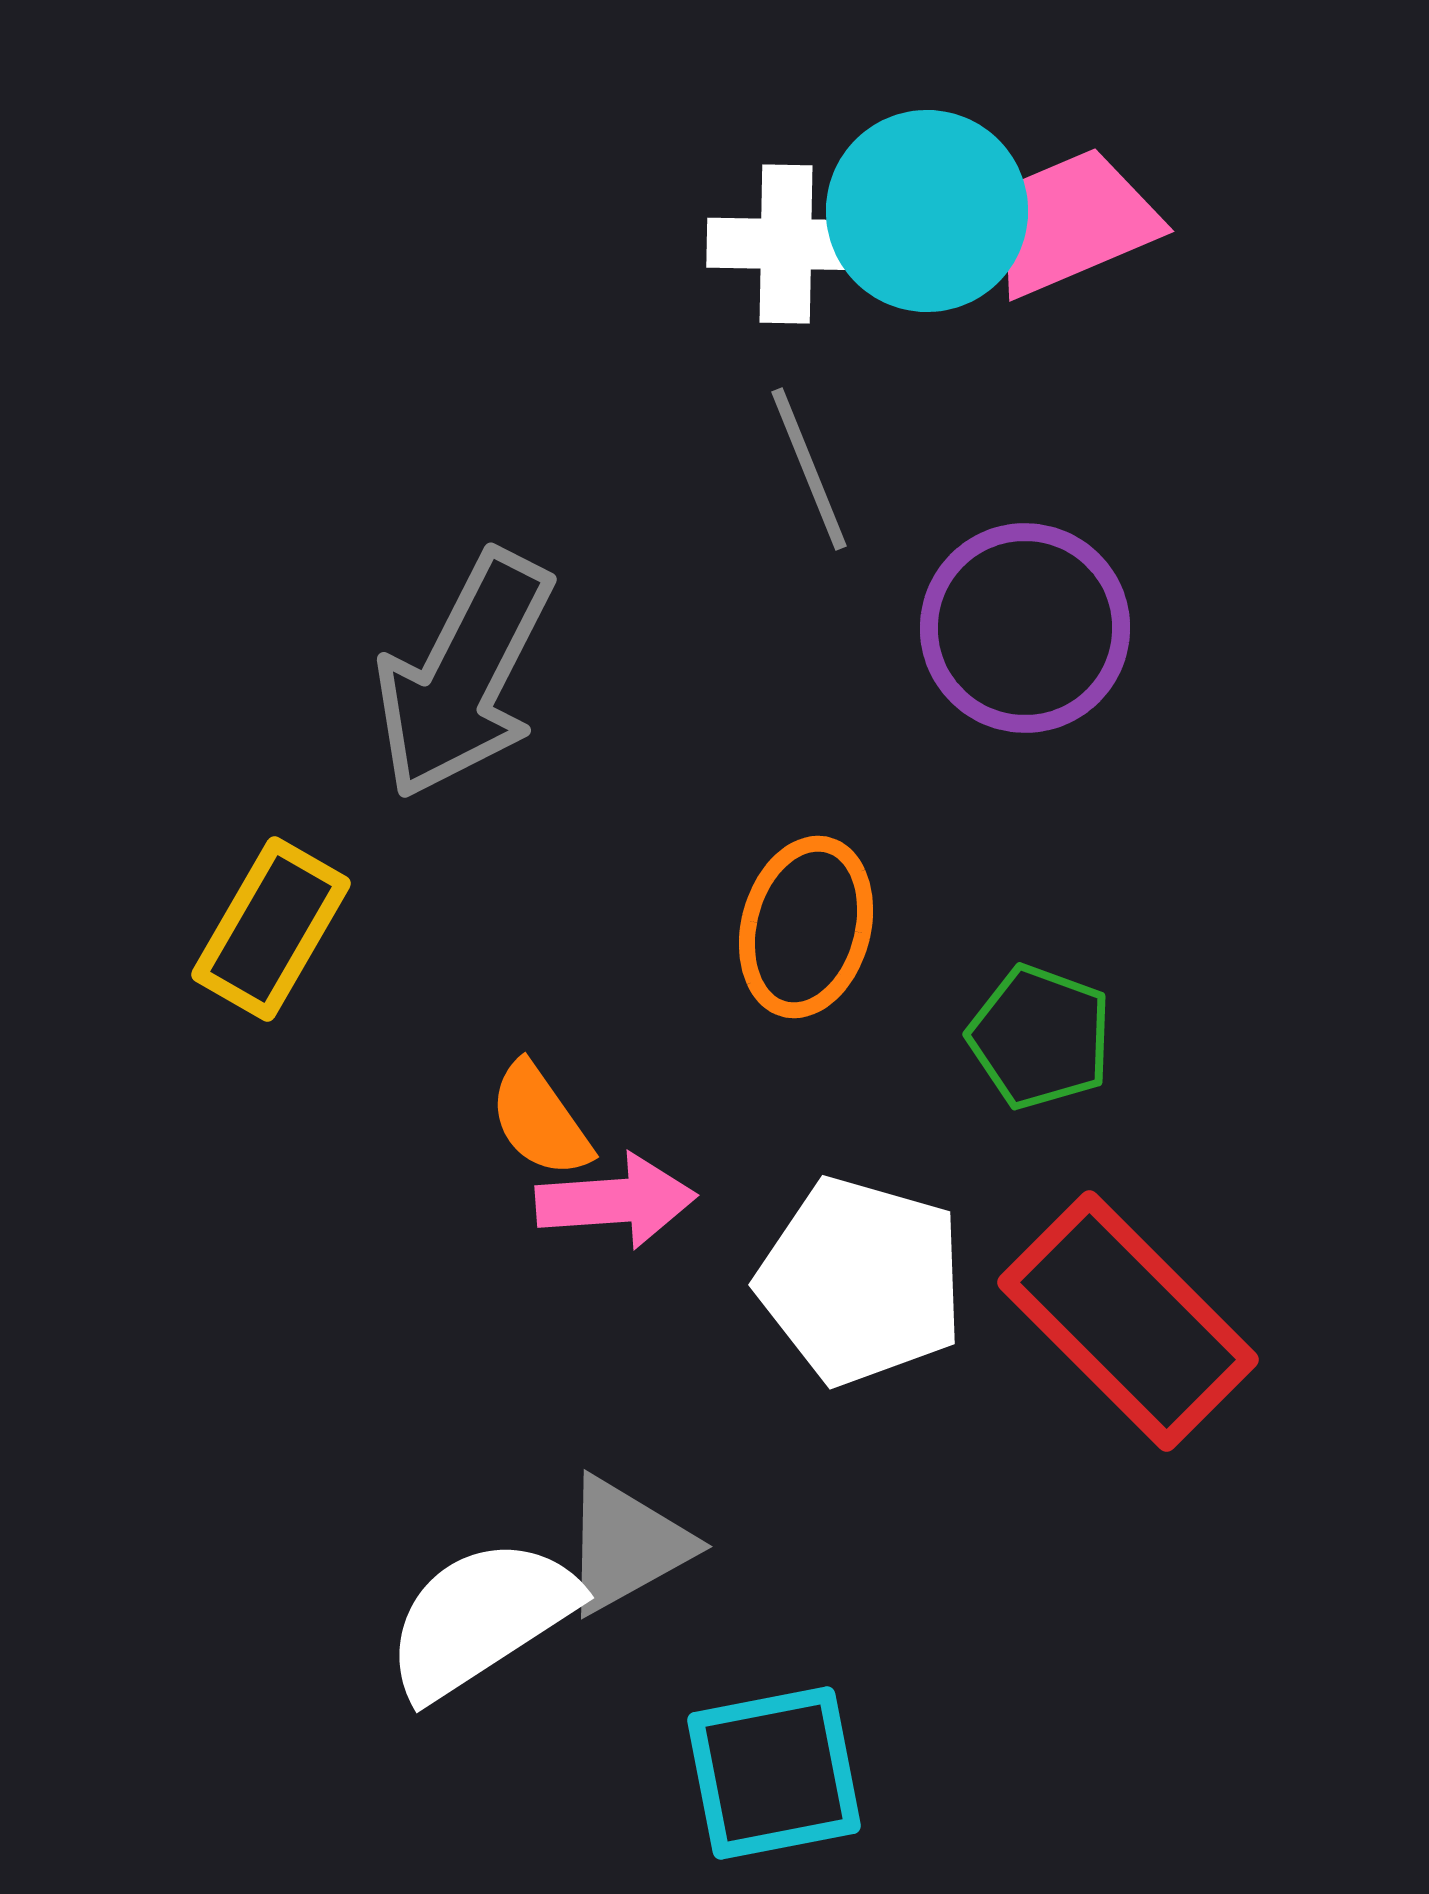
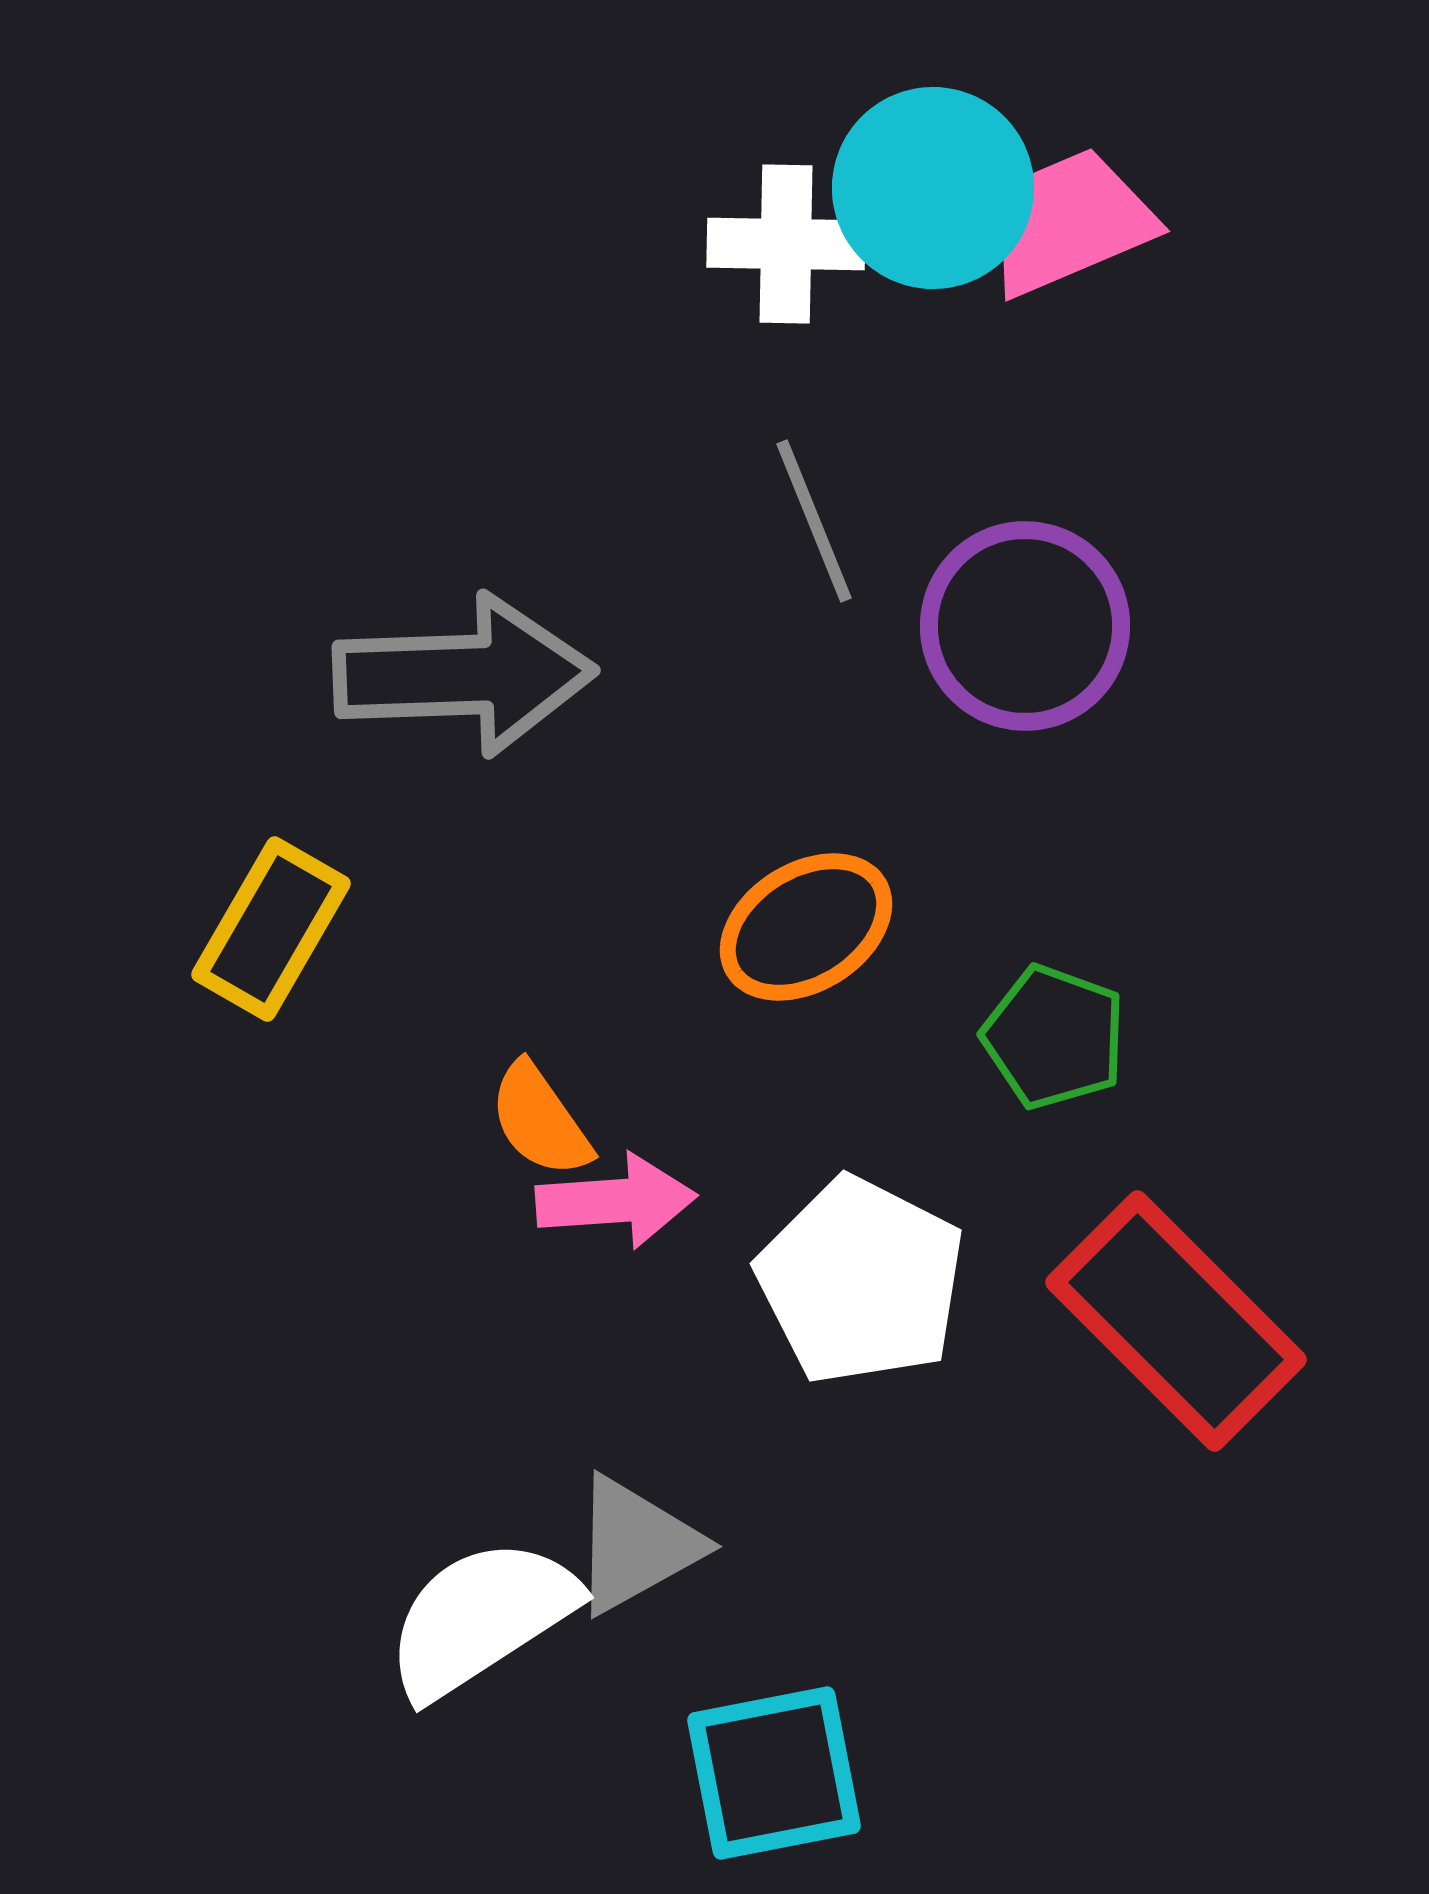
cyan circle: moved 6 px right, 23 px up
pink trapezoid: moved 4 px left
gray line: moved 5 px right, 52 px down
purple circle: moved 2 px up
gray arrow: rotated 119 degrees counterclockwise
orange ellipse: rotated 43 degrees clockwise
green pentagon: moved 14 px right
white pentagon: rotated 11 degrees clockwise
red rectangle: moved 48 px right
gray triangle: moved 10 px right
